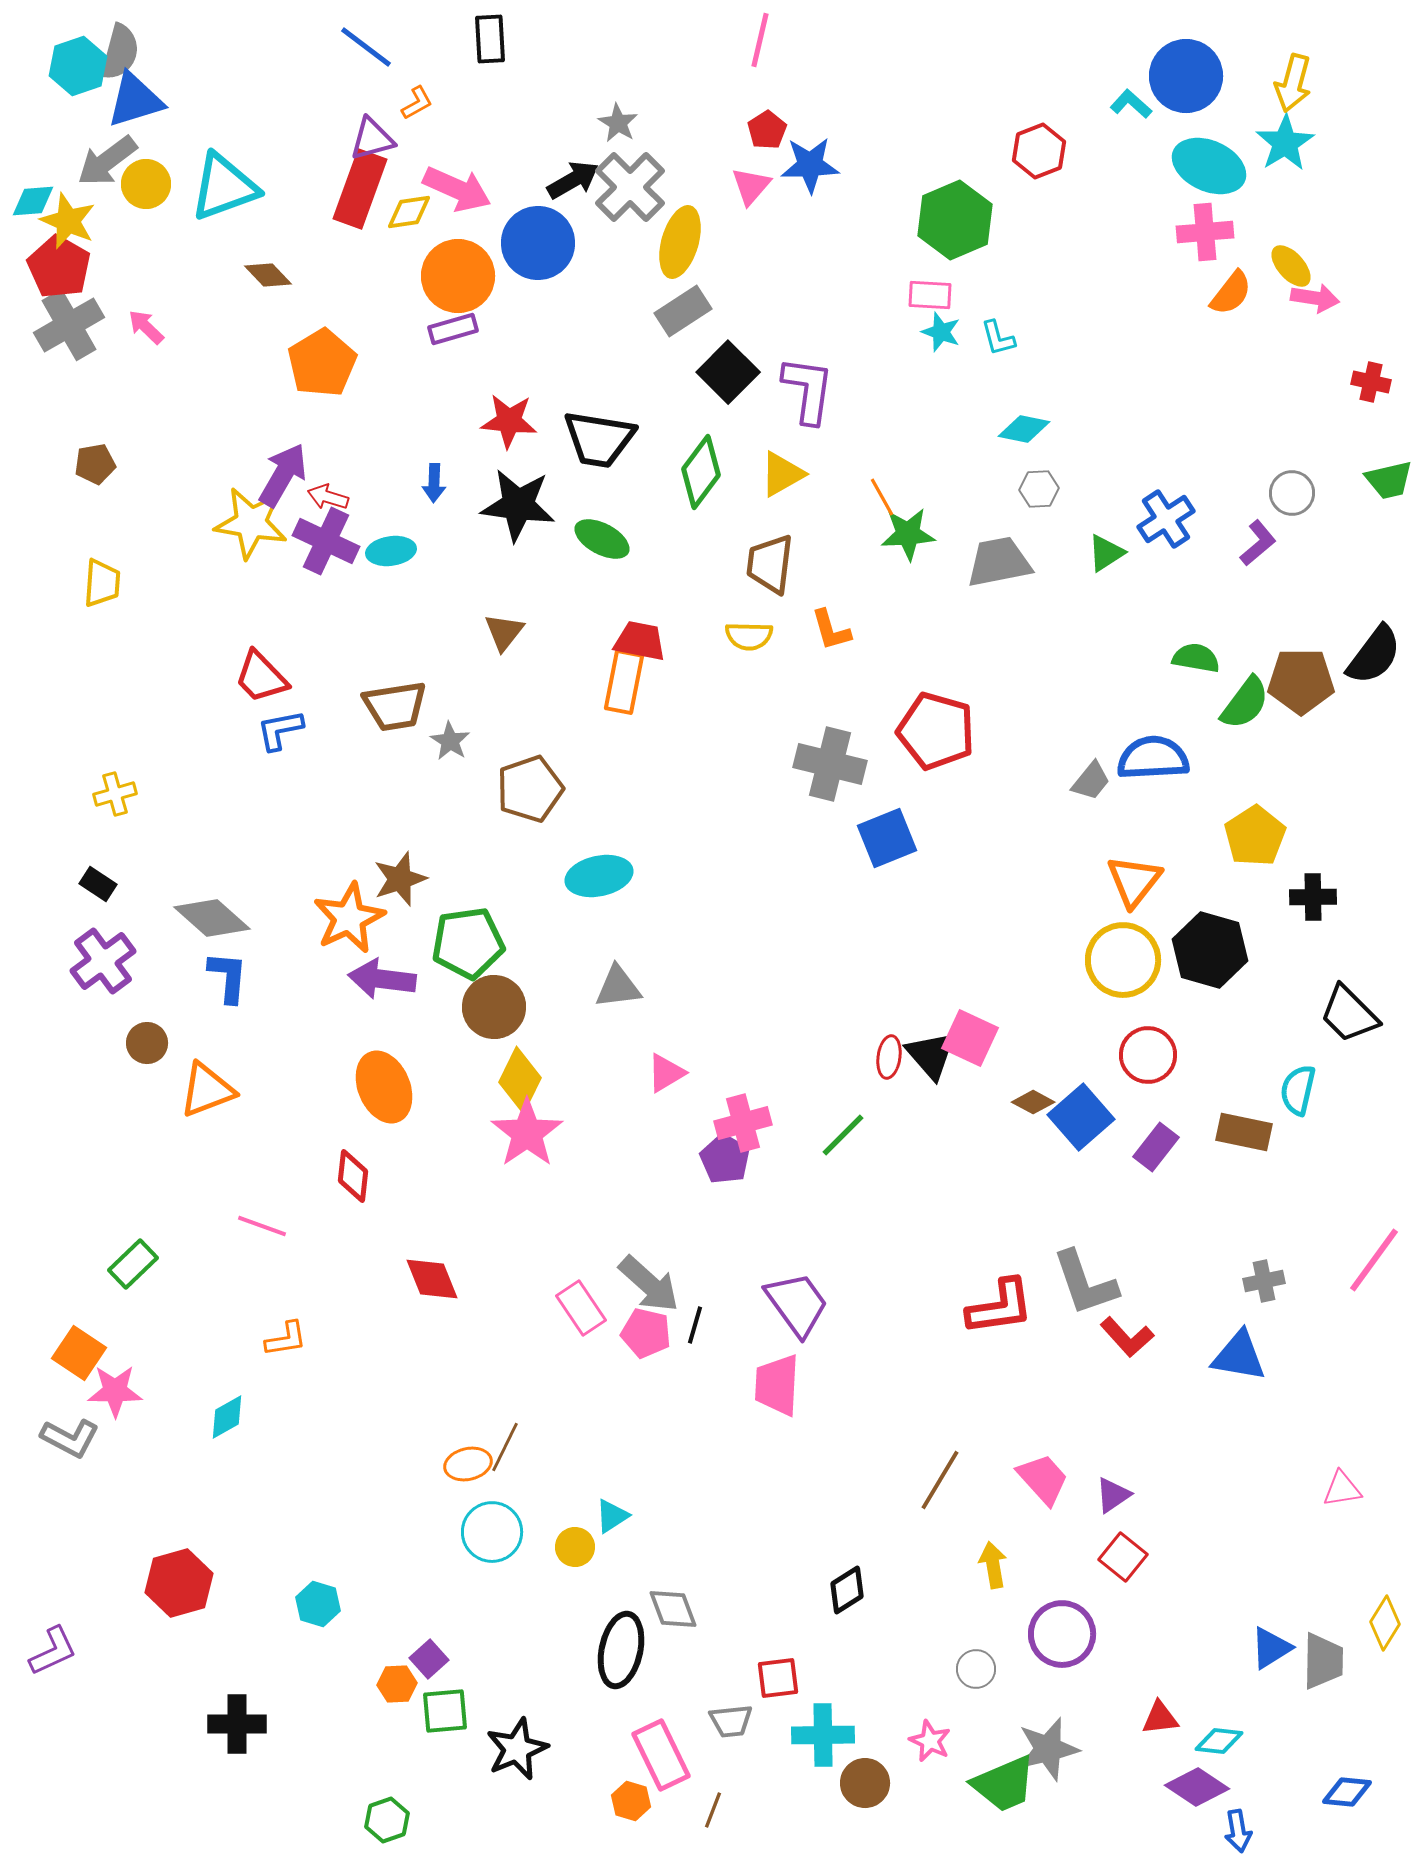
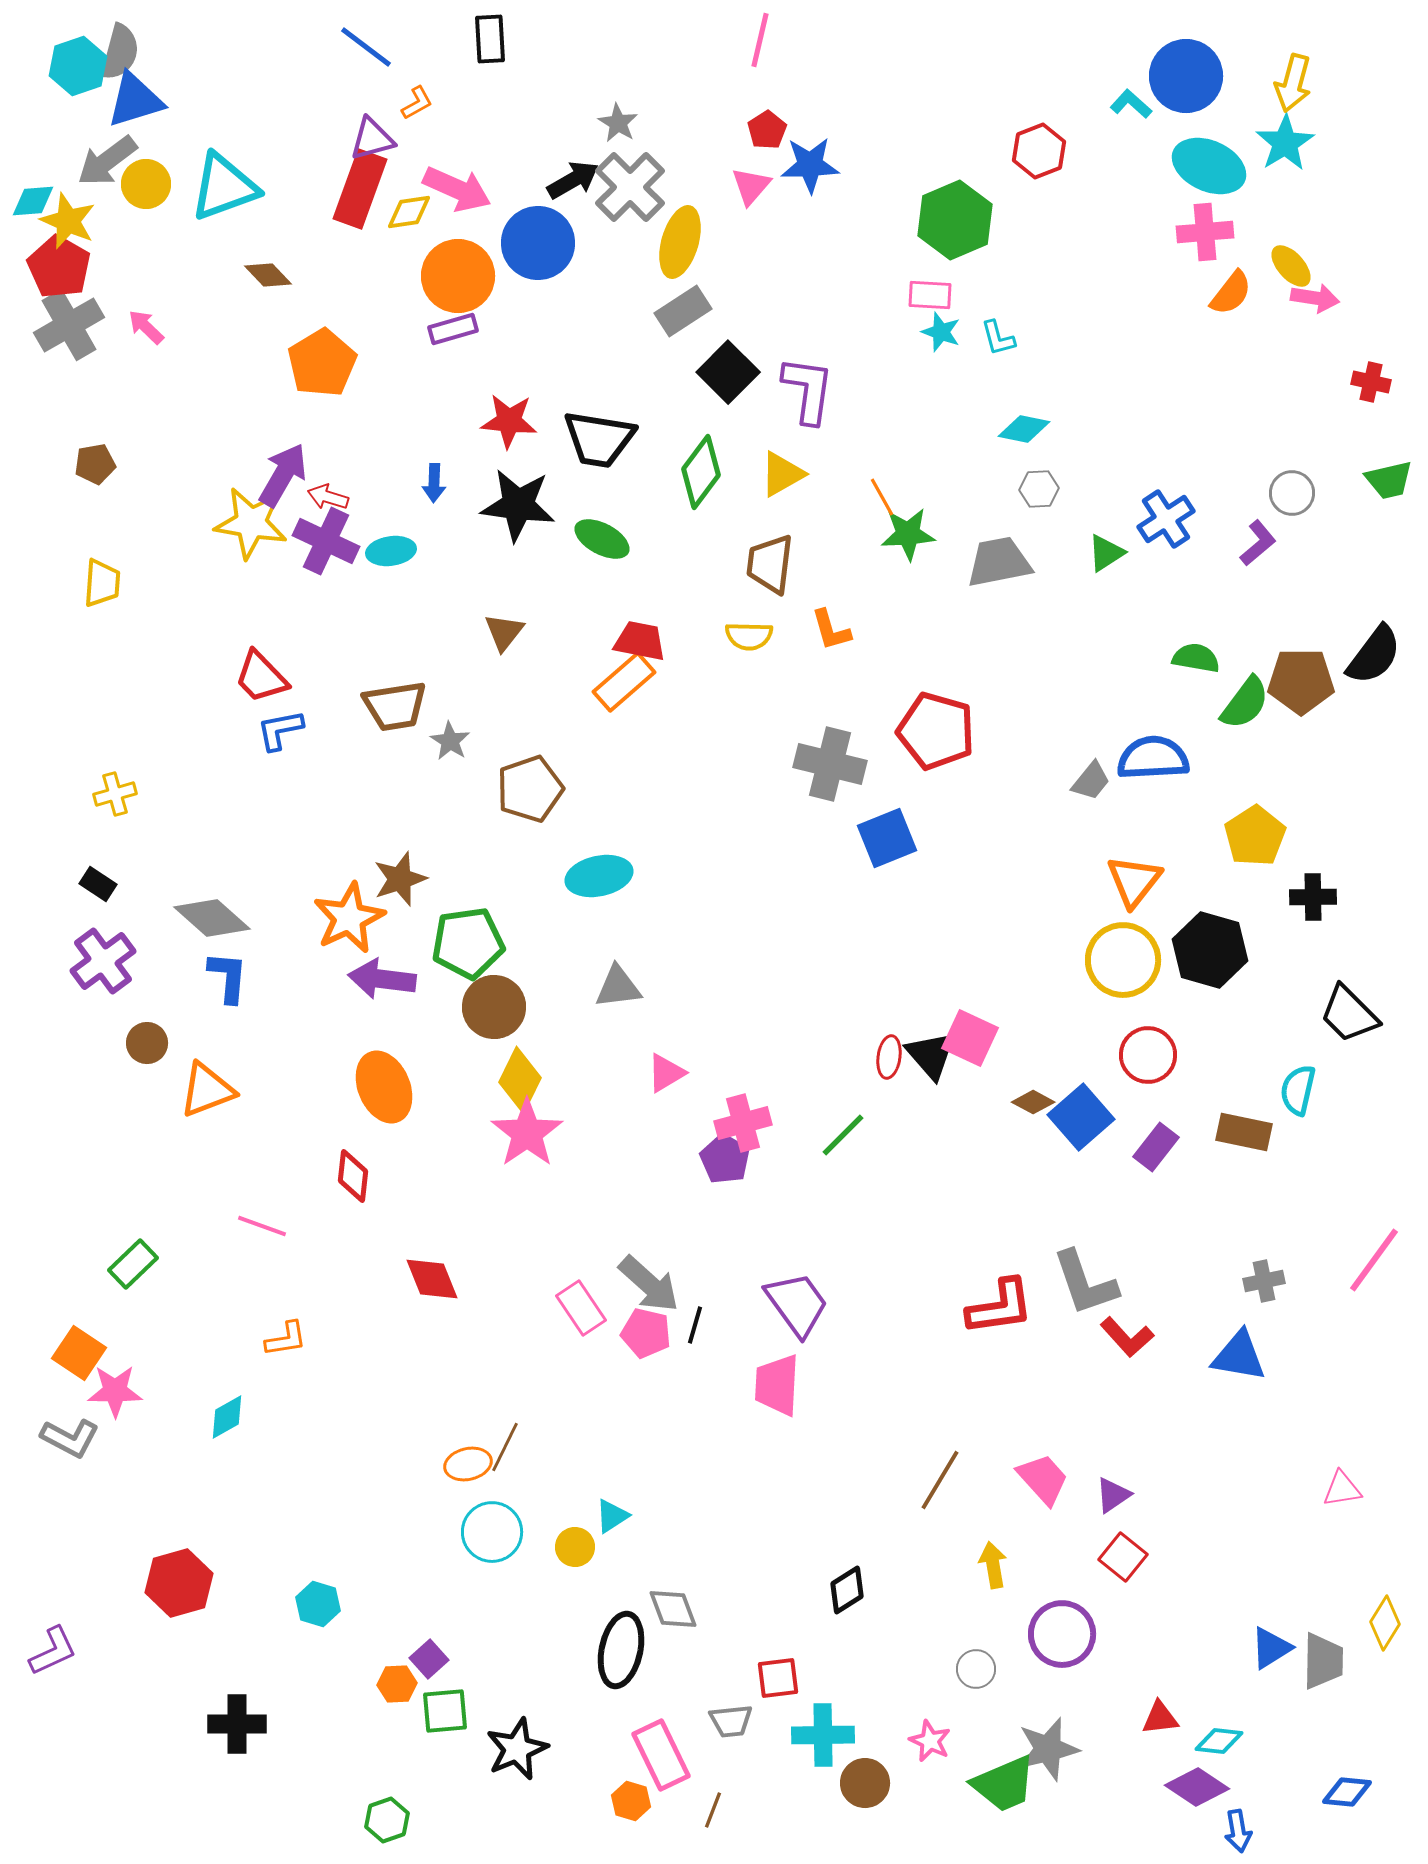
orange rectangle at (624, 682): rotated 38 degrees clockwise
